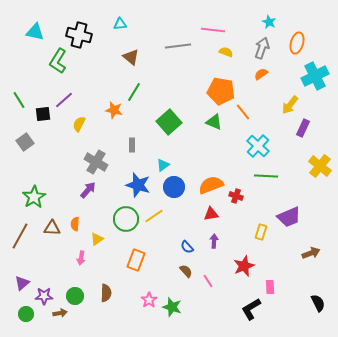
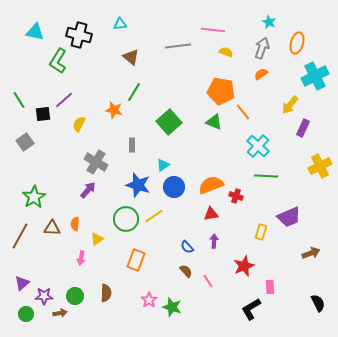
yellow cross at (320, 166): rotated 25 degrees clockwise
